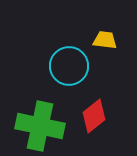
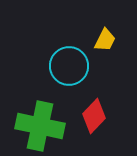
yellow trapezoid: rotated 110 degrees clockwise
red diamond: rotated 8 degrees counterclockwise
